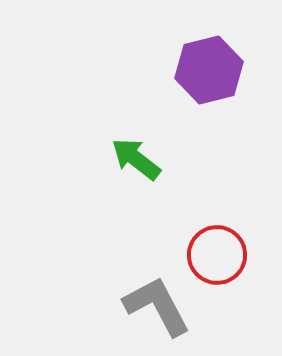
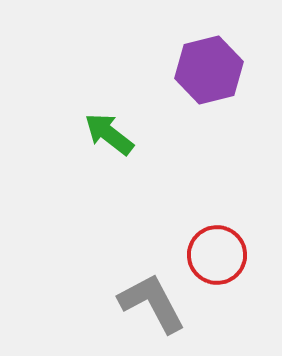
green arrow: moved 27 px left, 25 px up
gray L-shape: moved 5 px left, 3 px up
